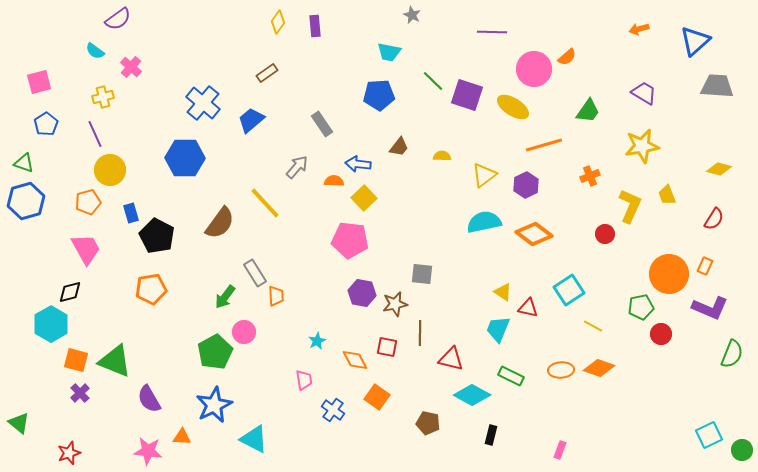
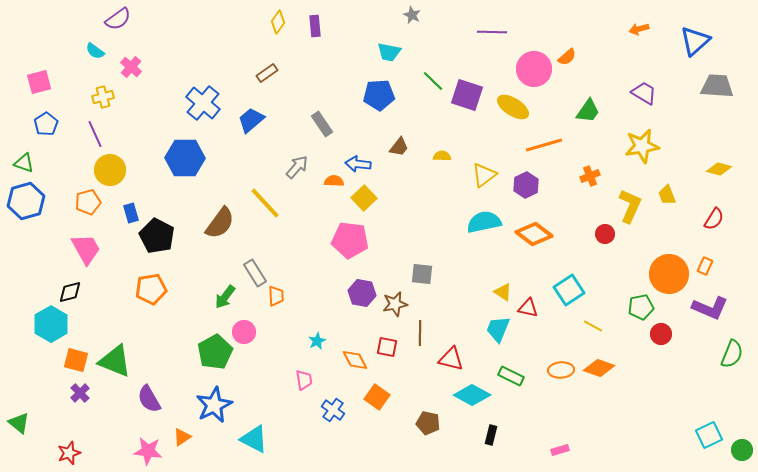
orange triangle at (182, 437): rotated 36 degrees counterclockwise
pink rectangle at (560, 450): rotated 54 degrees clockwise
